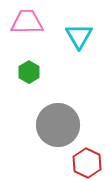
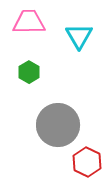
pink trapezoid: moved 2 px right
red hexagon: moved 1 px up
